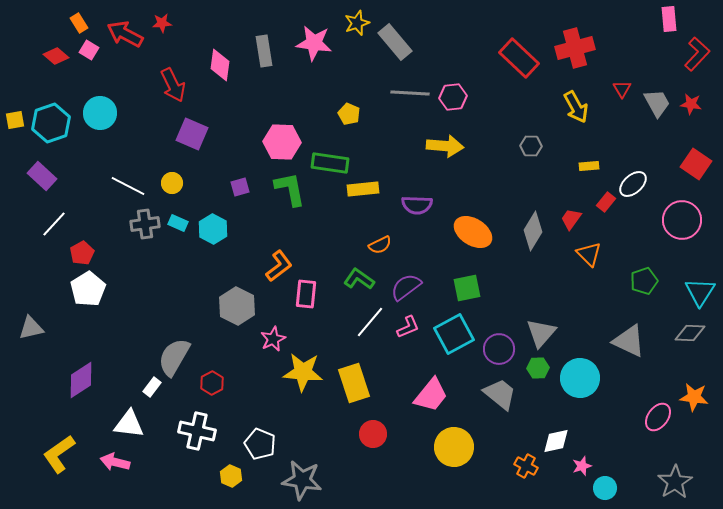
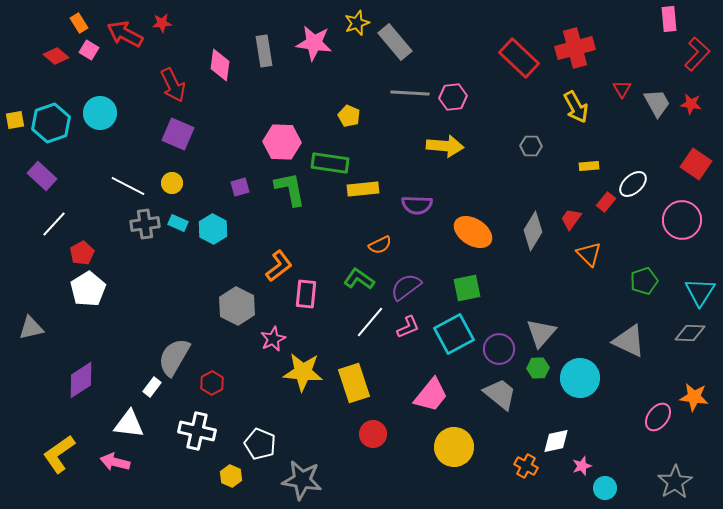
yellow pentagon at (349, 114): moved 2 px down
purple square at (192, 134): moved 14 px left
